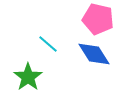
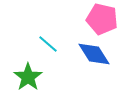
pink pentagon: moved 4 px right
